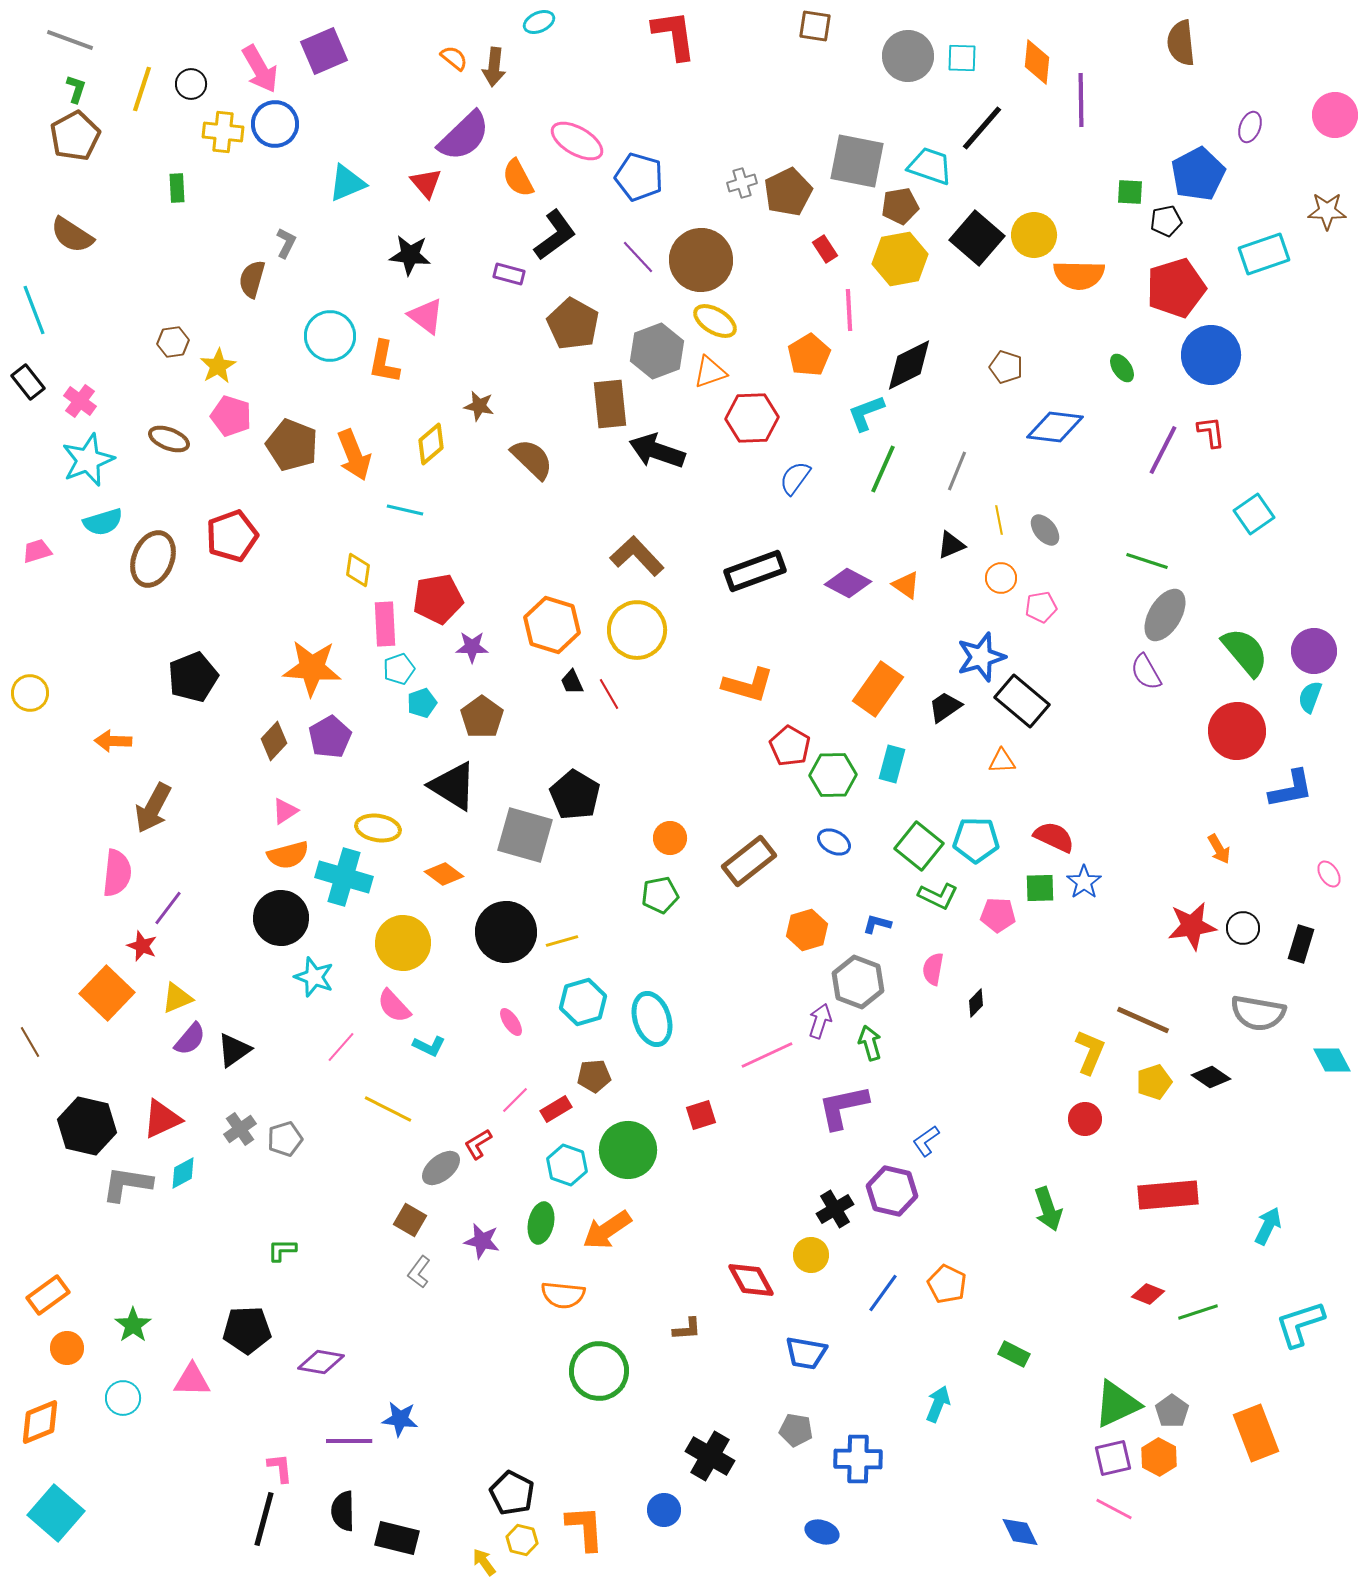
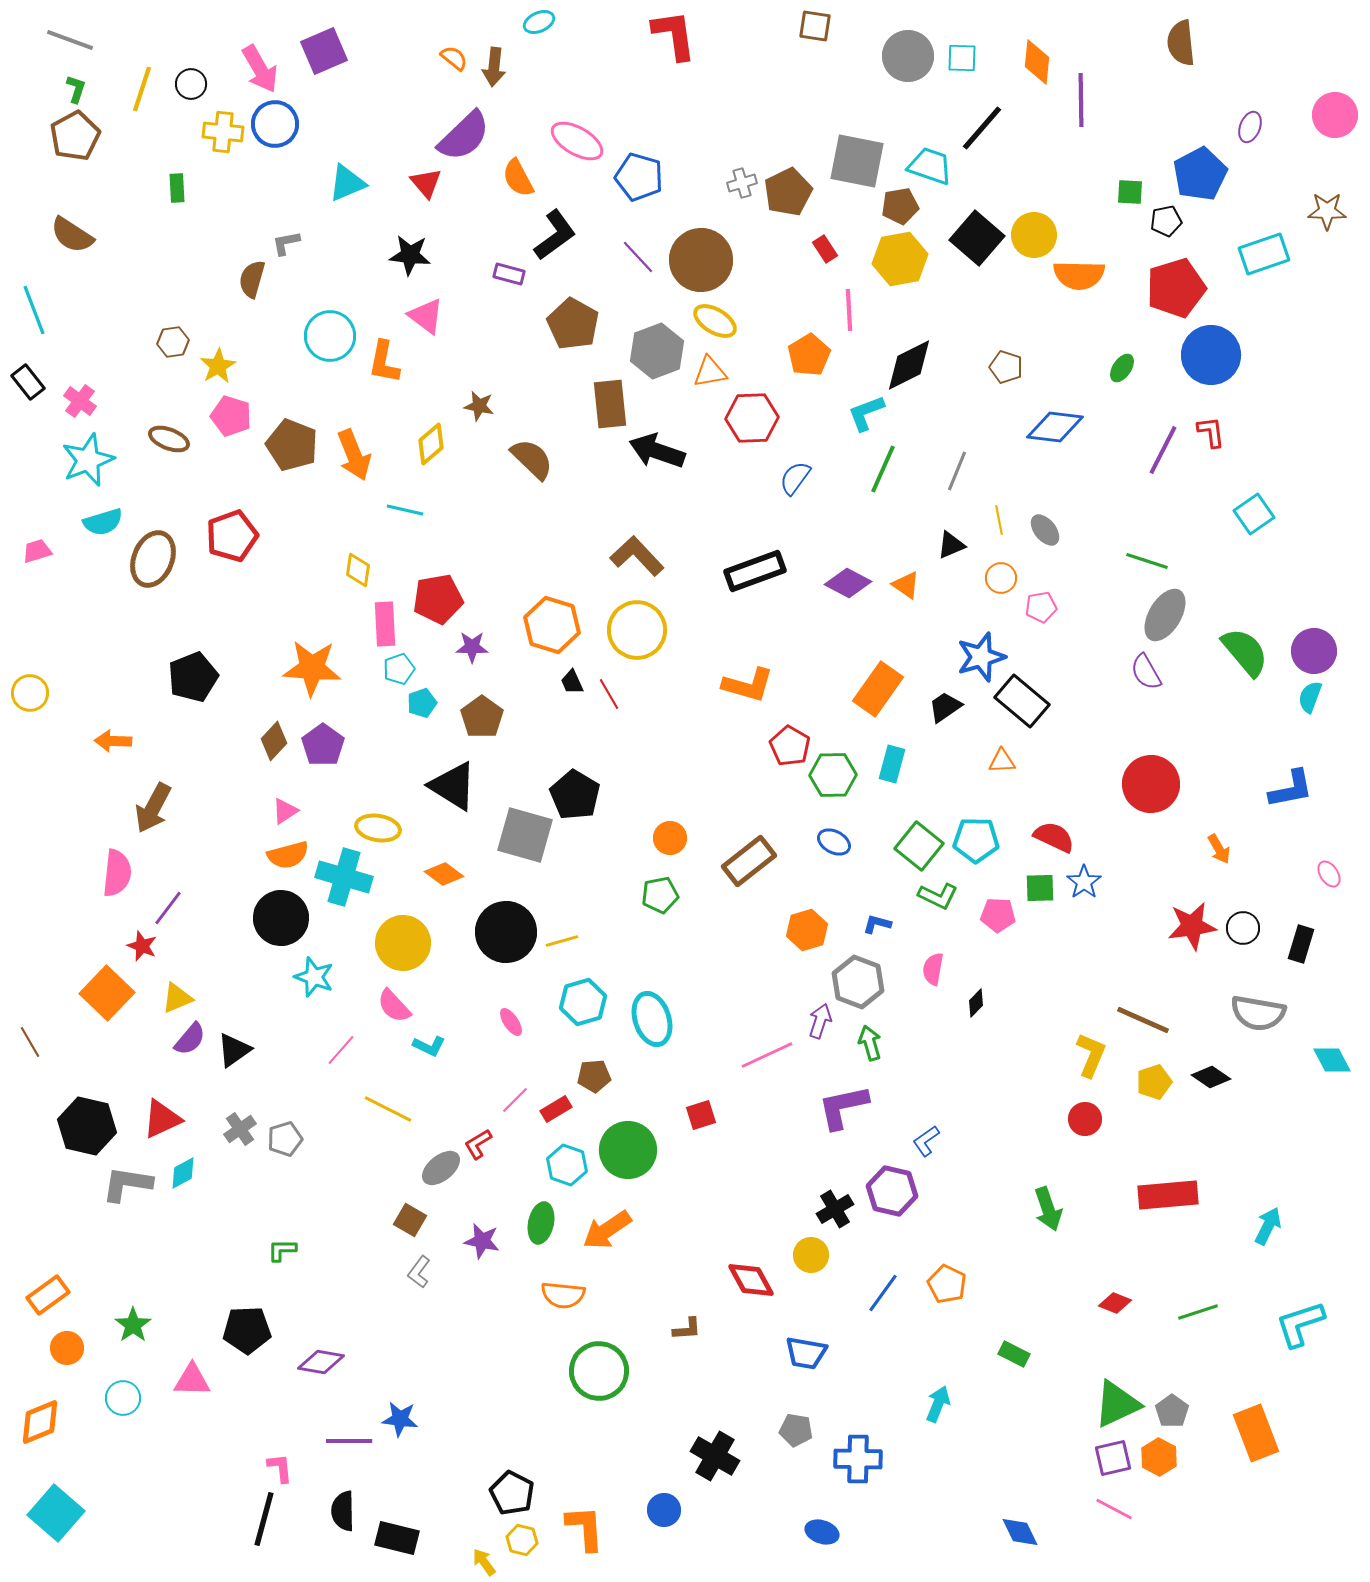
blue pentagon at (1198, 174): moved 2 px right
gray L-shape at (286, 243): rotated 128 degrees counterclockwise
green ellipse at (1122, 368): rotated 68 degrees clockwise
orange triangle at (710, 372): rotated 9 degrees clockwise
red circle at (1237, 731): moved 86 px left, 53 px down
purple pentagon at (330, 737): moved 7 px left, 8 px down; rotated 6 degrees counterclockwise
pink line at (341, 1047): moved 3 px down
yellow L-shape at (1090, 1052): moved 1 px right, 3 px down
red diamond at (1148, 1294): moved 33 px left, 9 px down
black cross at (710, 1456): moved 5 px right
